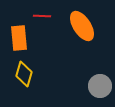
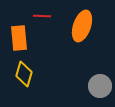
orange ellipse: rotated 52 degrees clockwise
